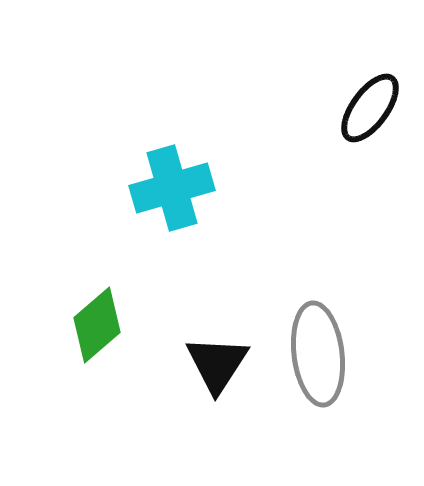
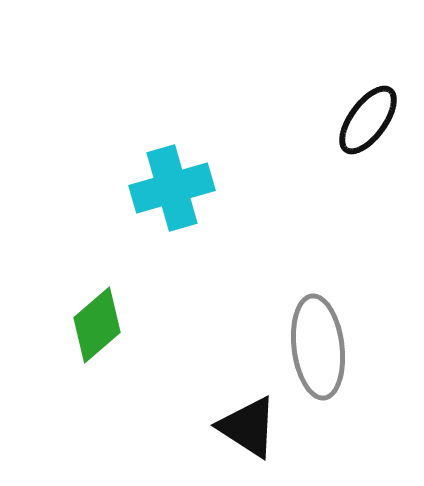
black ellipse: moved 2 px left, 12 px down
gray ellipse: moved 7 px up
black triangle: moved 31 px right, 63 px down; rotated 30 degrees counterclockwise
